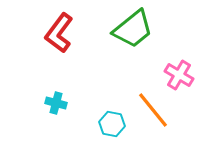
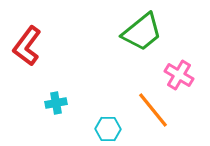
green trapezoid: moved 9 px right, 3 px down
red L-shape: moved 32 px left, 13 px down
cyan cross: rotated 25 degrees counterclockwise
cyan hexagon: moved 4 px left, 5 px down; rotated 10 degrees counterclockwise
